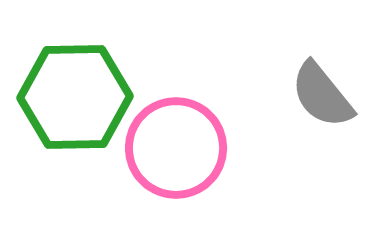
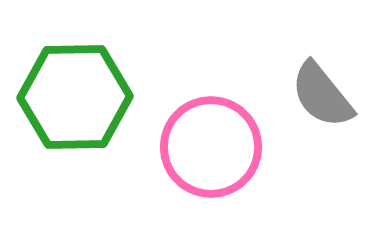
pink circle: moved 35 px right, 1 px up
